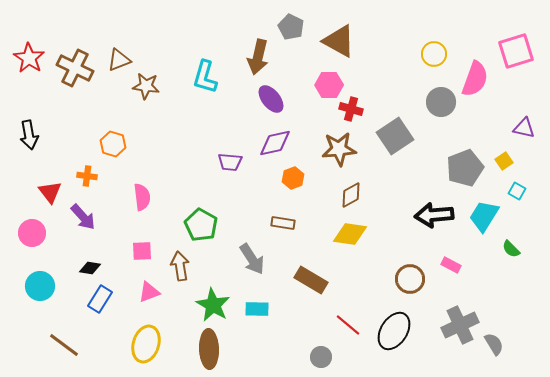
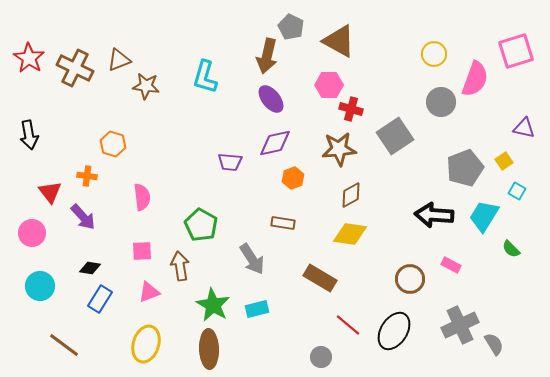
brown arrow at (258, 57): moved 9 px right, 1 px up
black arrow at (434, 215): rotated 9 degrees clockwise
brown rectangle at (311, 280): moved 9 px right, 2 px up
cyan rectangle at (257, 309): rotated 15 degrees counterclockwise
